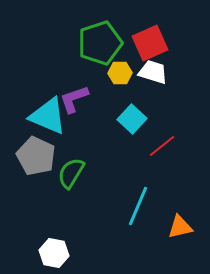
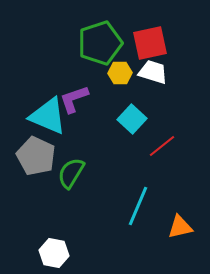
red square: rotated 12 degrees clockwise
